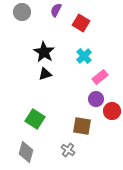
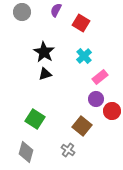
brown square: rotated 30 degrees clockwise
